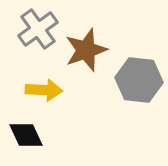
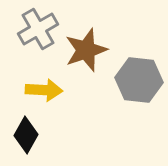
gray cross: rotated 6 degrees clockwise
black diamond: rotated 54 degrees clockwise
